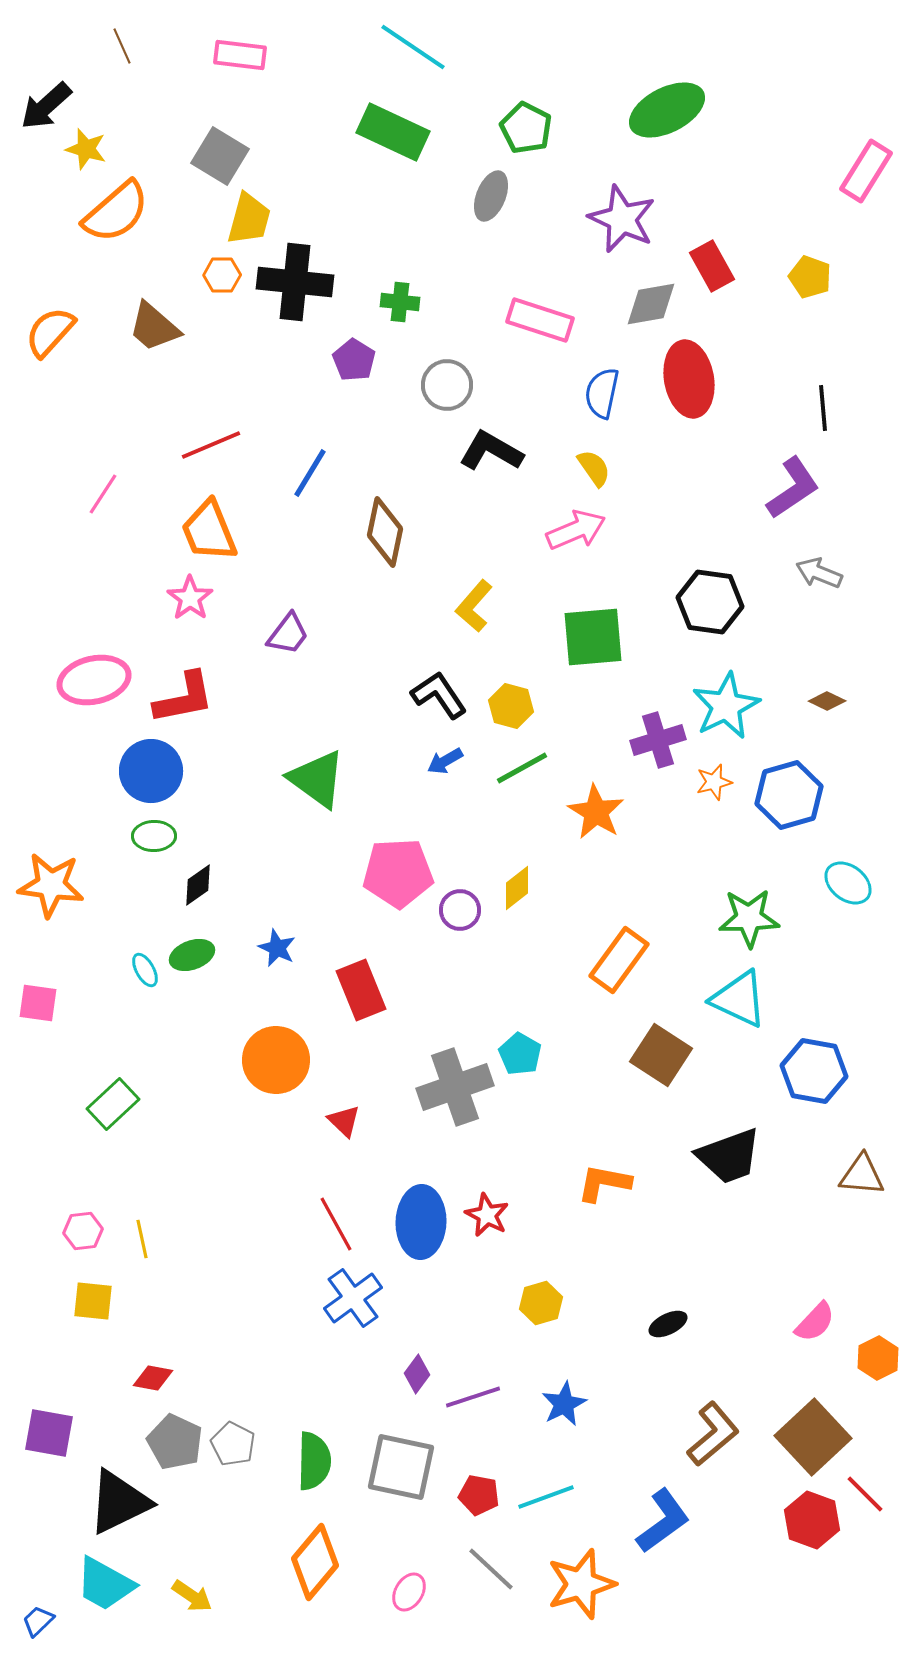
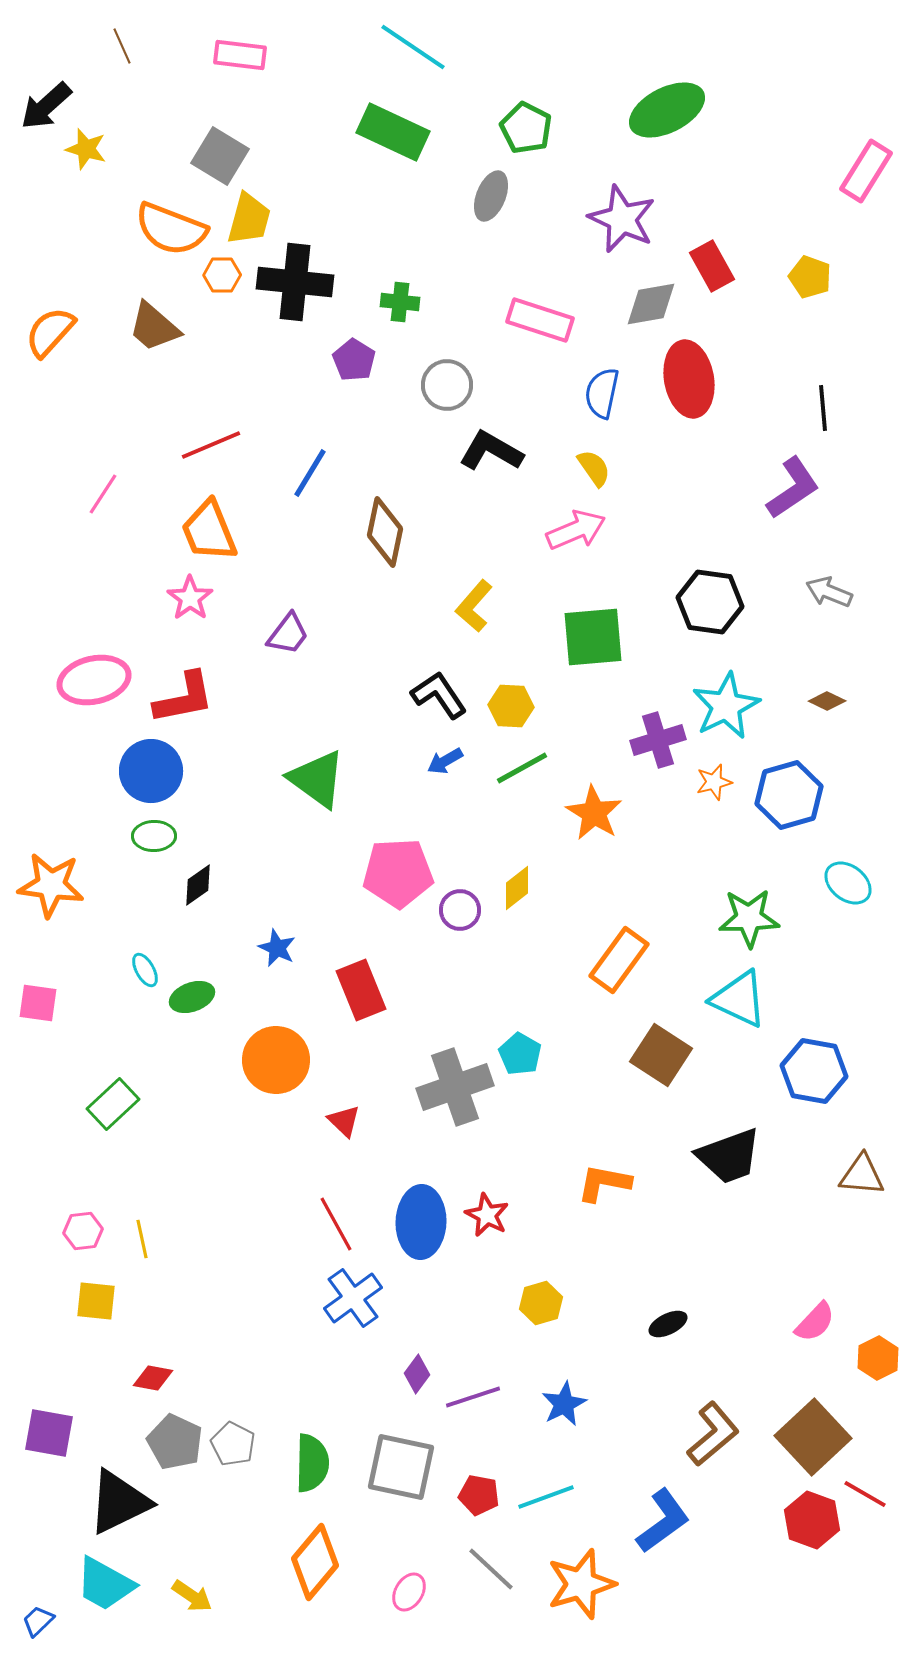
orange semicircle at (116, 212): moved 55 px right, 17 px down; rotated 62 degrees clockwise
gray arrow at (819, 573): moved 10 px right, 19 px down
yellow hexagon at (511, 706): rotated 12 degrees counterclockwise
orange star at (596, 812): moved 2 px left, 1 px down
green ellipse at (192, 955): moved 42 px down
yellow square at (93, 1301): moved 3 px right
green semicircle at (314, 1461): moved 2 px left, 2 px down
red line at (865, 1494): rotated 15 degrees counterclockwise
